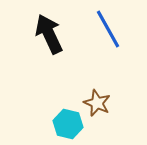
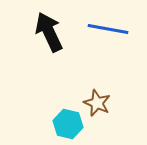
blue line: rotated 51 degrees counterclockwise
black arrow: moved 2 px up
